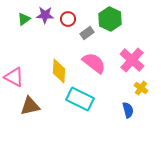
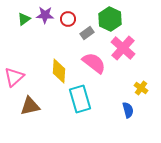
pink cross: moved 9 px left, 12 px up
pink triangle: rotated 50 degrees clockwise
cyan rectangle: rotated 48 degrees clockwise
